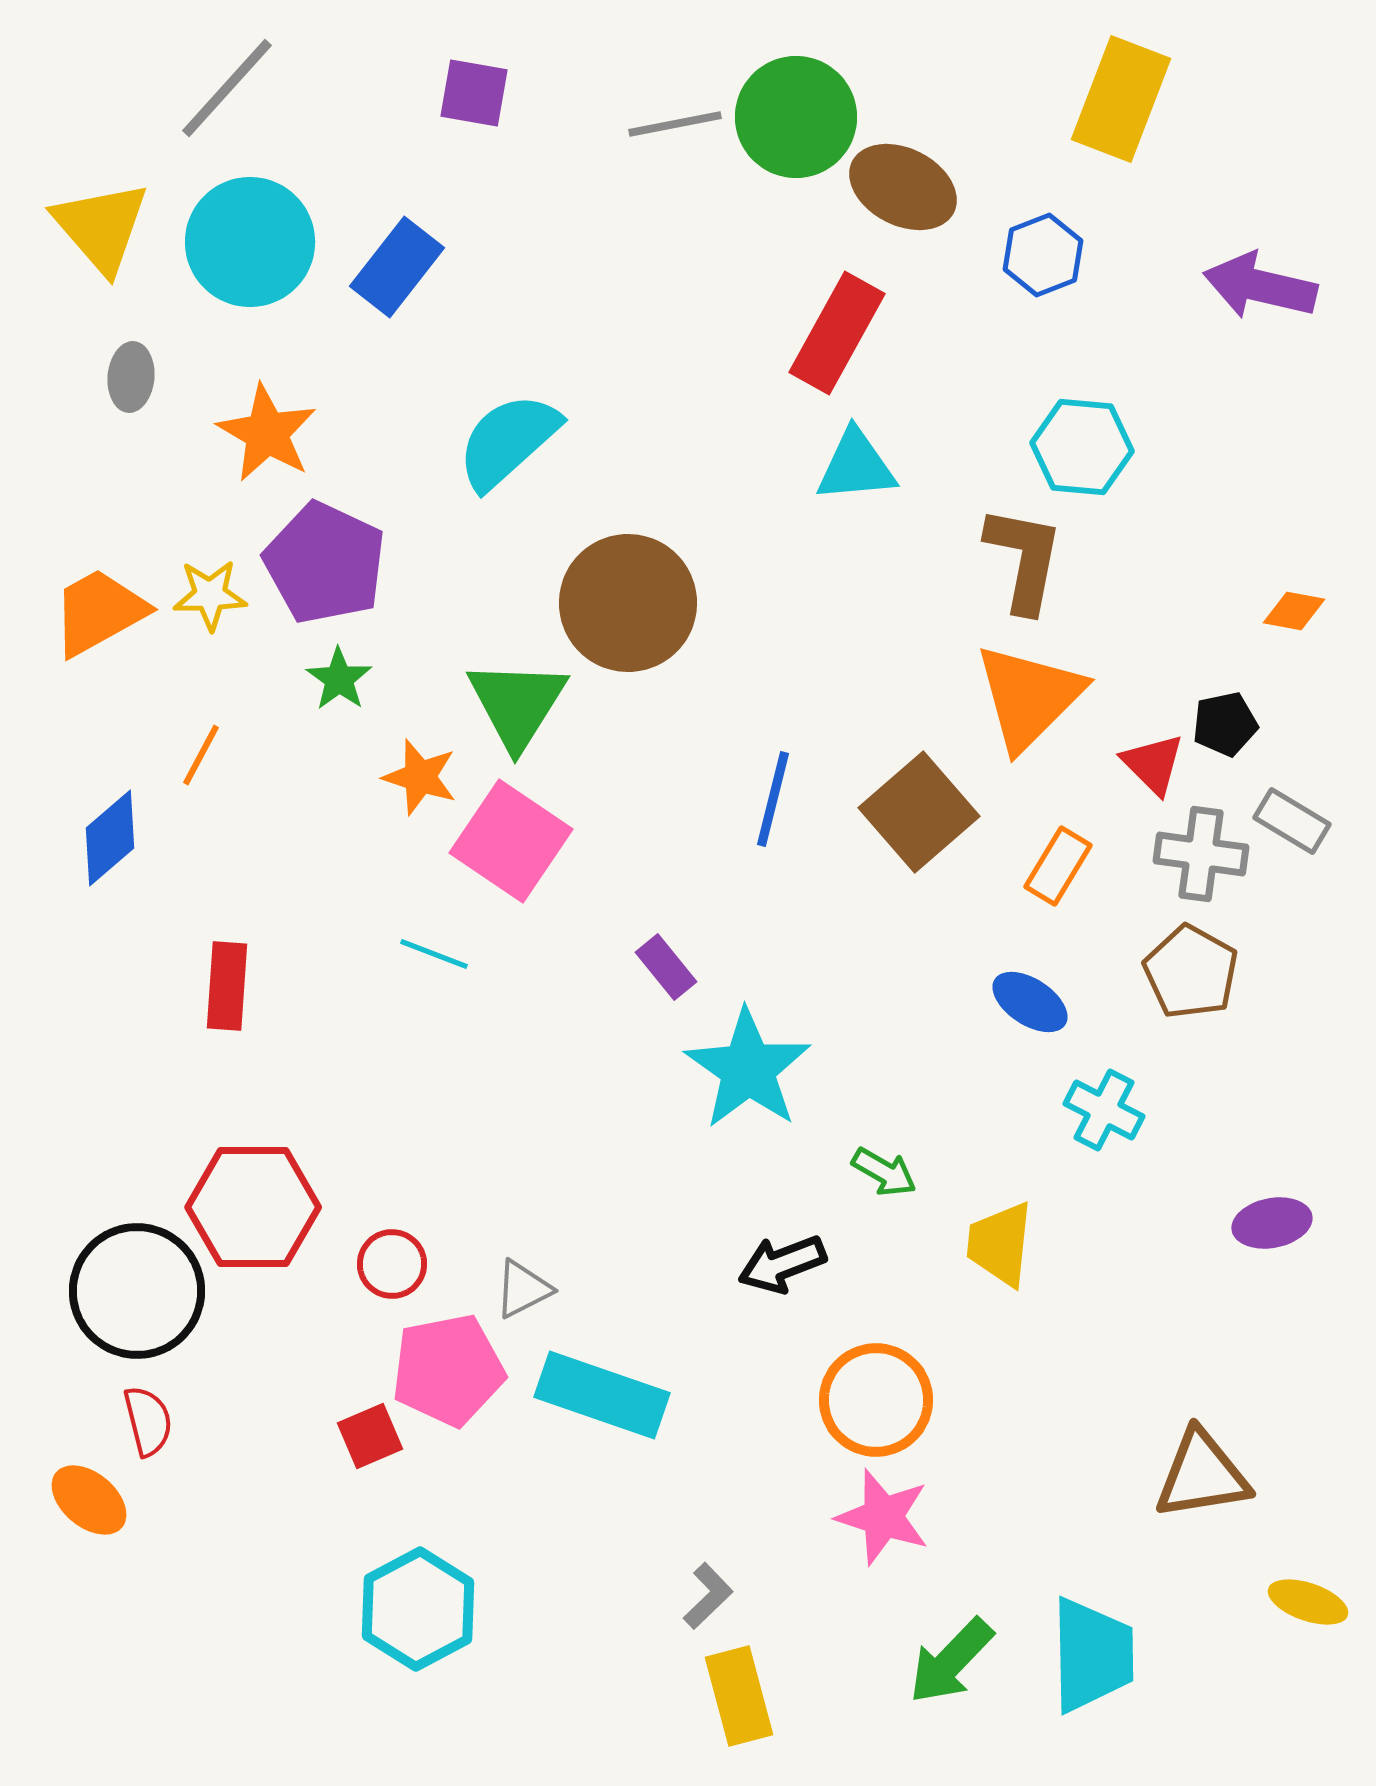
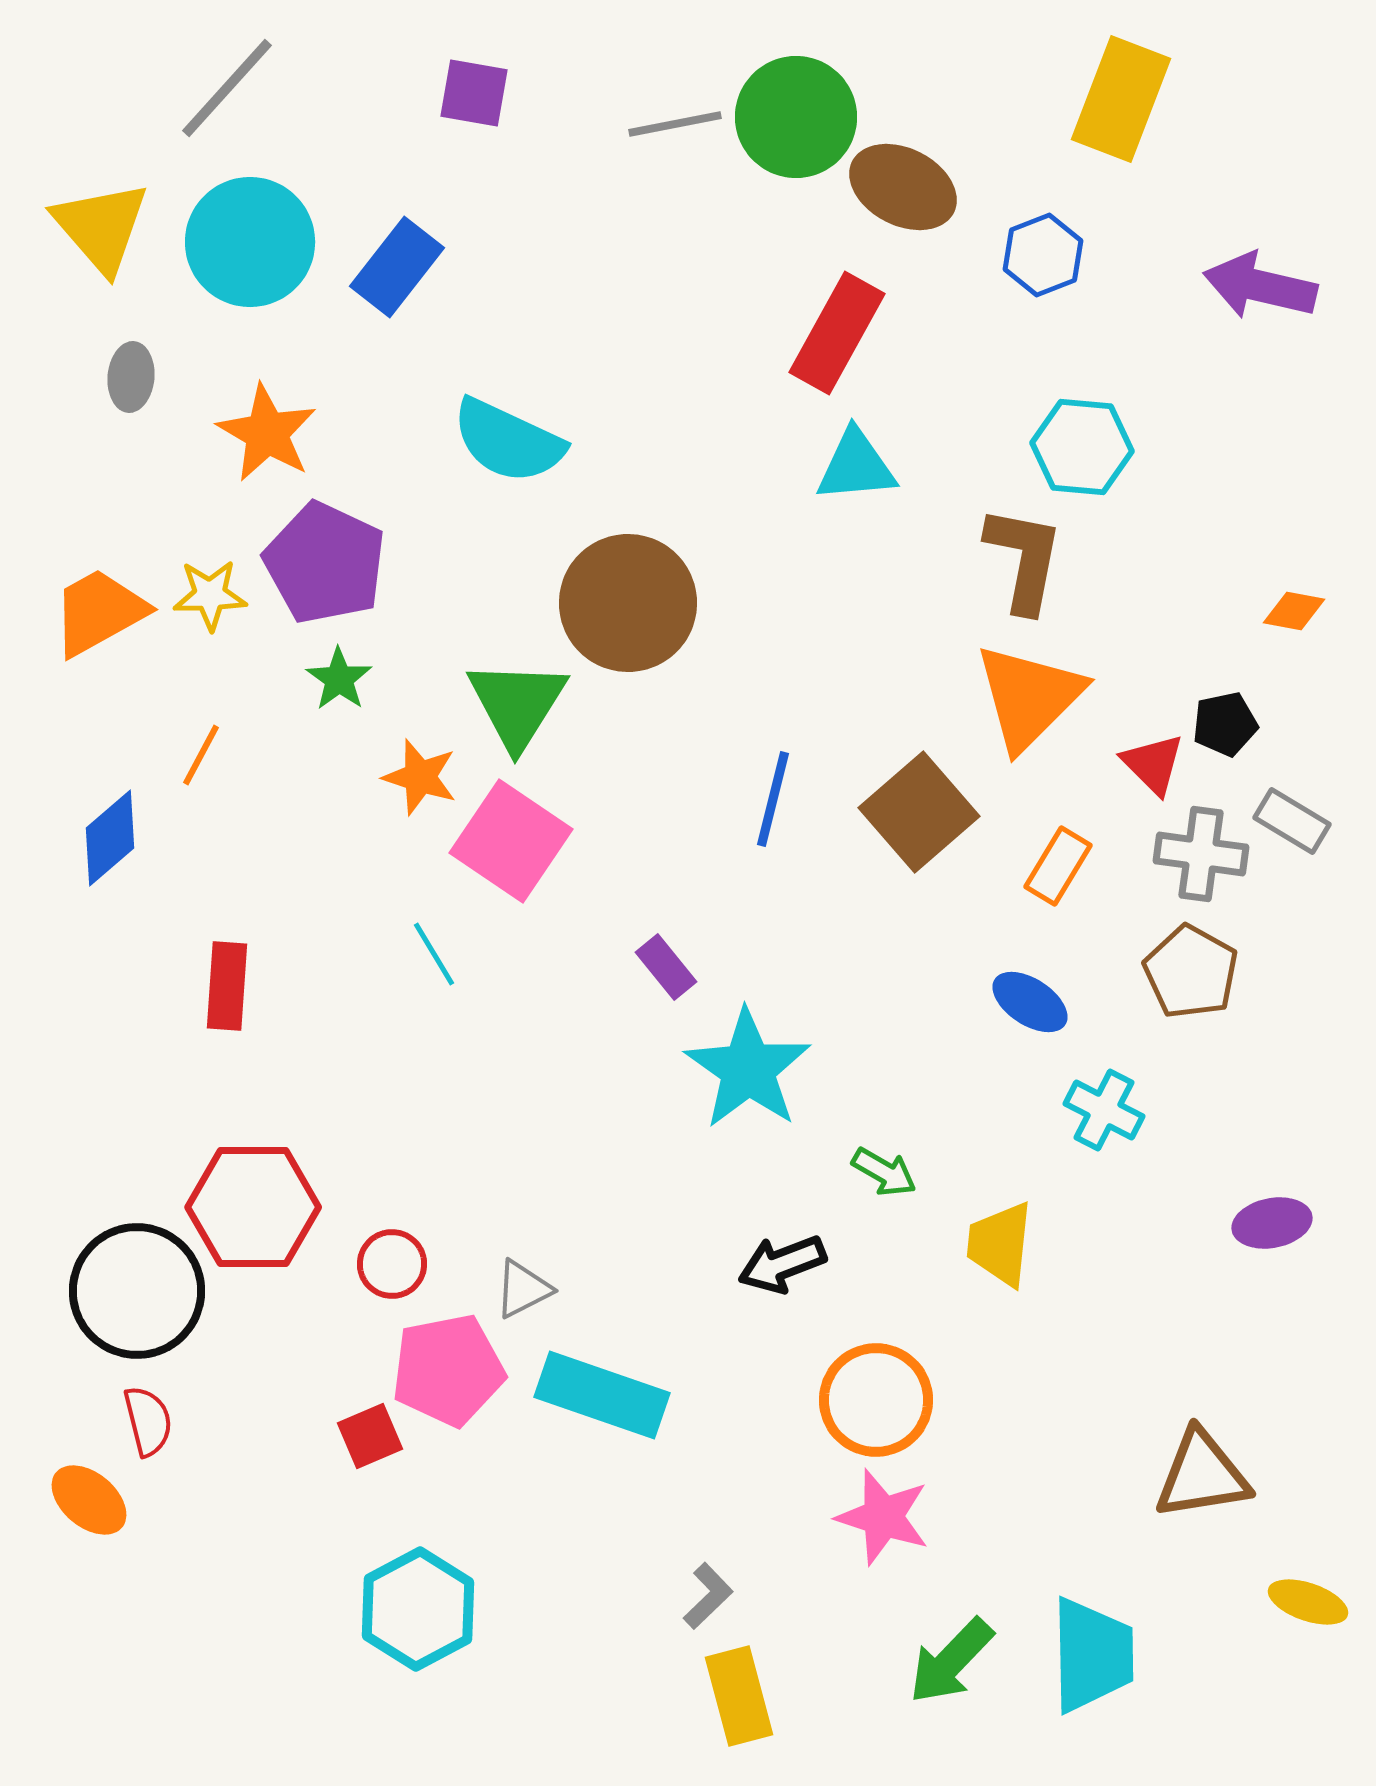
cyan semicircle at (508, 441): rotated 113 degrees counterclockwise
cyan line at (434, 954): rotated 38 degrees clockwise
